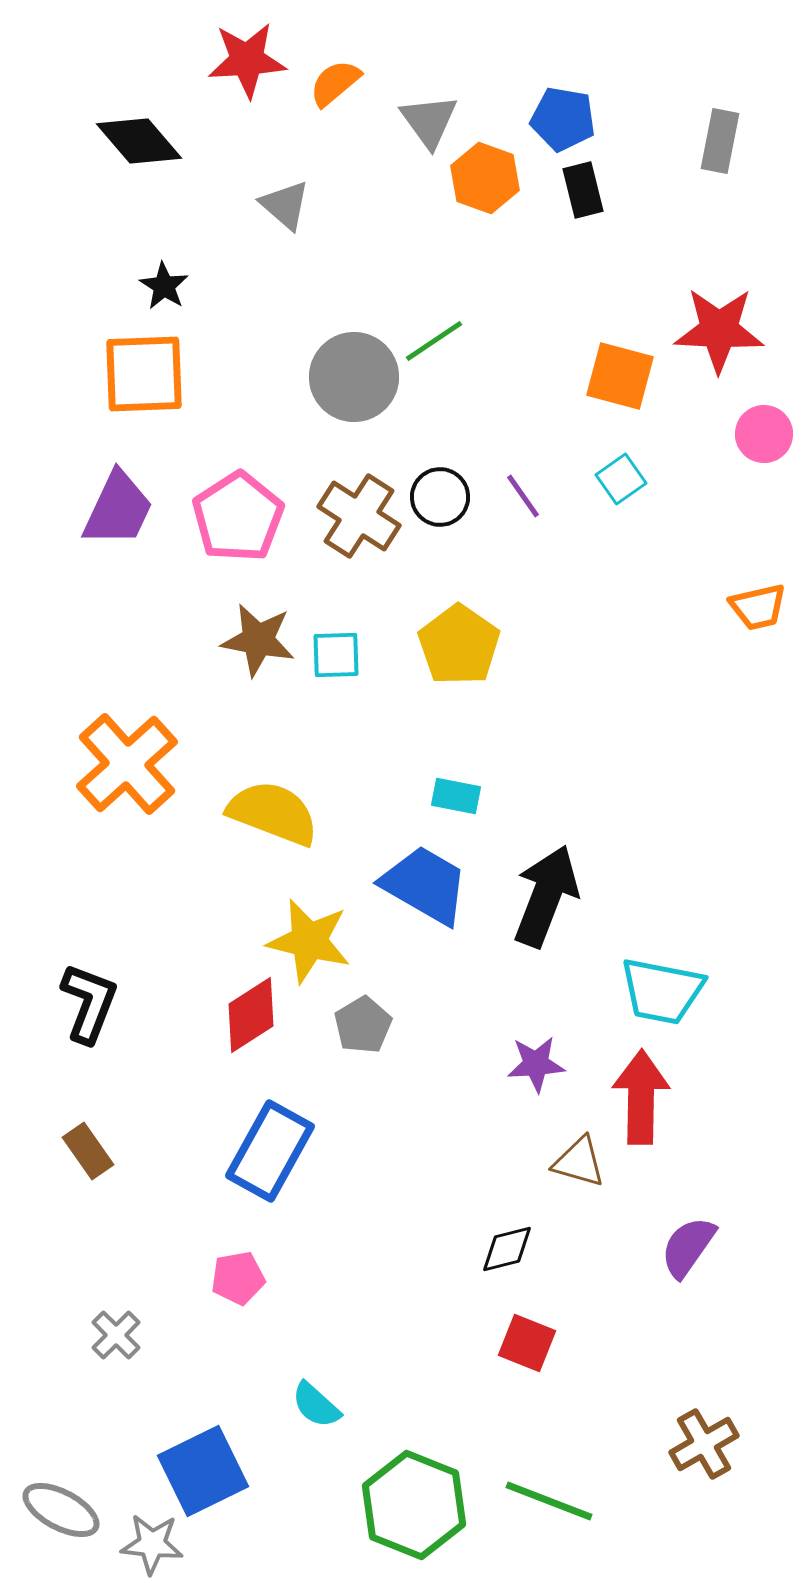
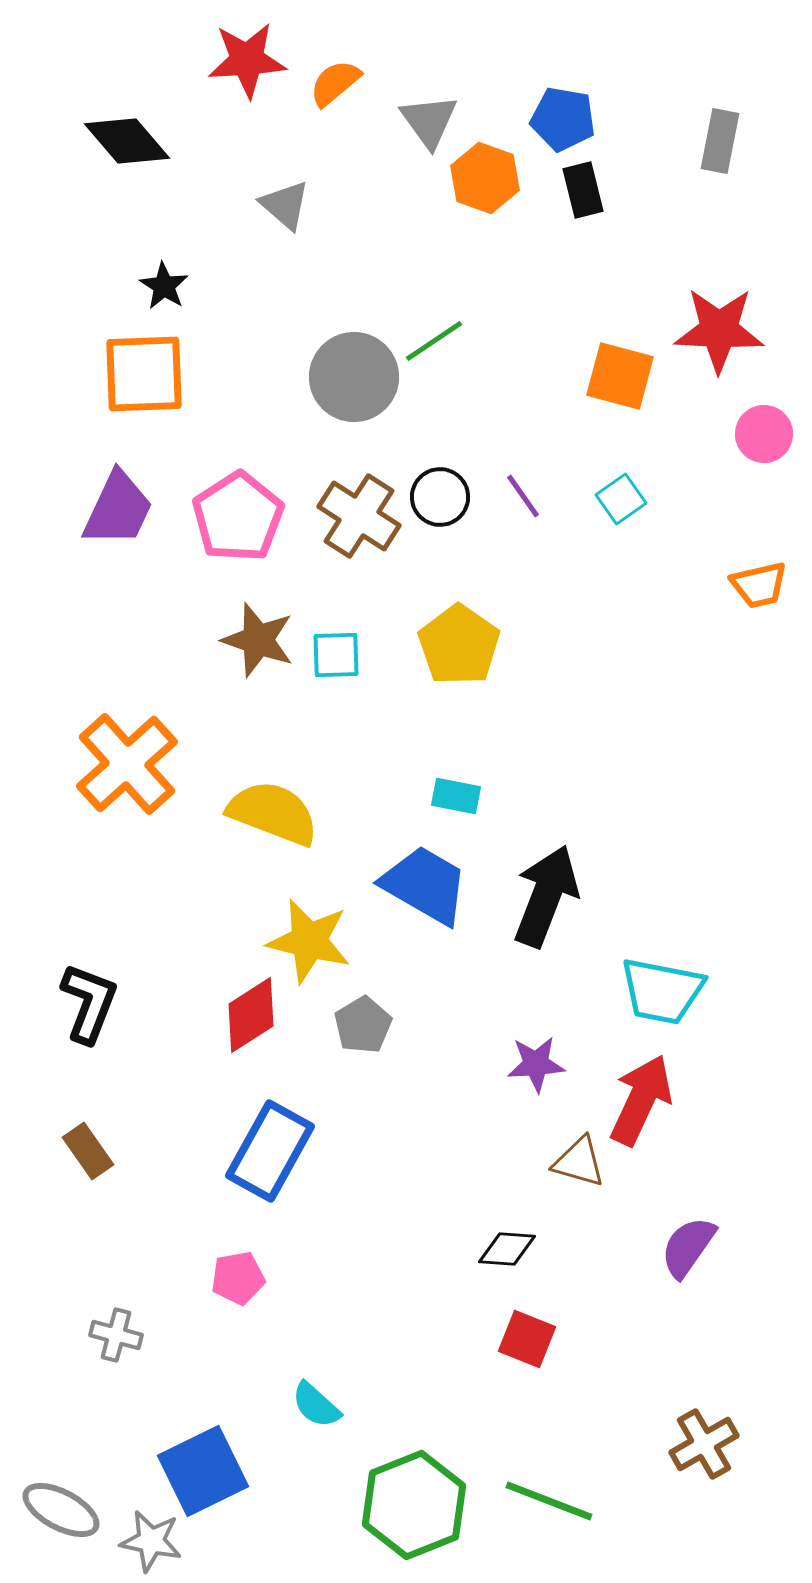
black diamond at (139, 141): moved 12 px left
cyan square at (621, 479): moved 20 px down
orange trapezoid at (758, 607): moved 1 px right, 22 px up
brown star at (258, 640): rotated 8 degrees clockwise
red arrow at (641, 1097): moved 3 px down; rotated 24 degrees clockwise
black diamond at (507, 1249): rotated 18 degrees clockwise
gray cross at (116, 1335): rotated 30 degrees counterclockwise
red square at (527, 1343): moved 4 px up
green hexagon at (414, 1505): rotated 16 degrees clockwise
gray star at (152, 1544): moved 1 px left, 3 px up; rotated 6 degrees clockwise
